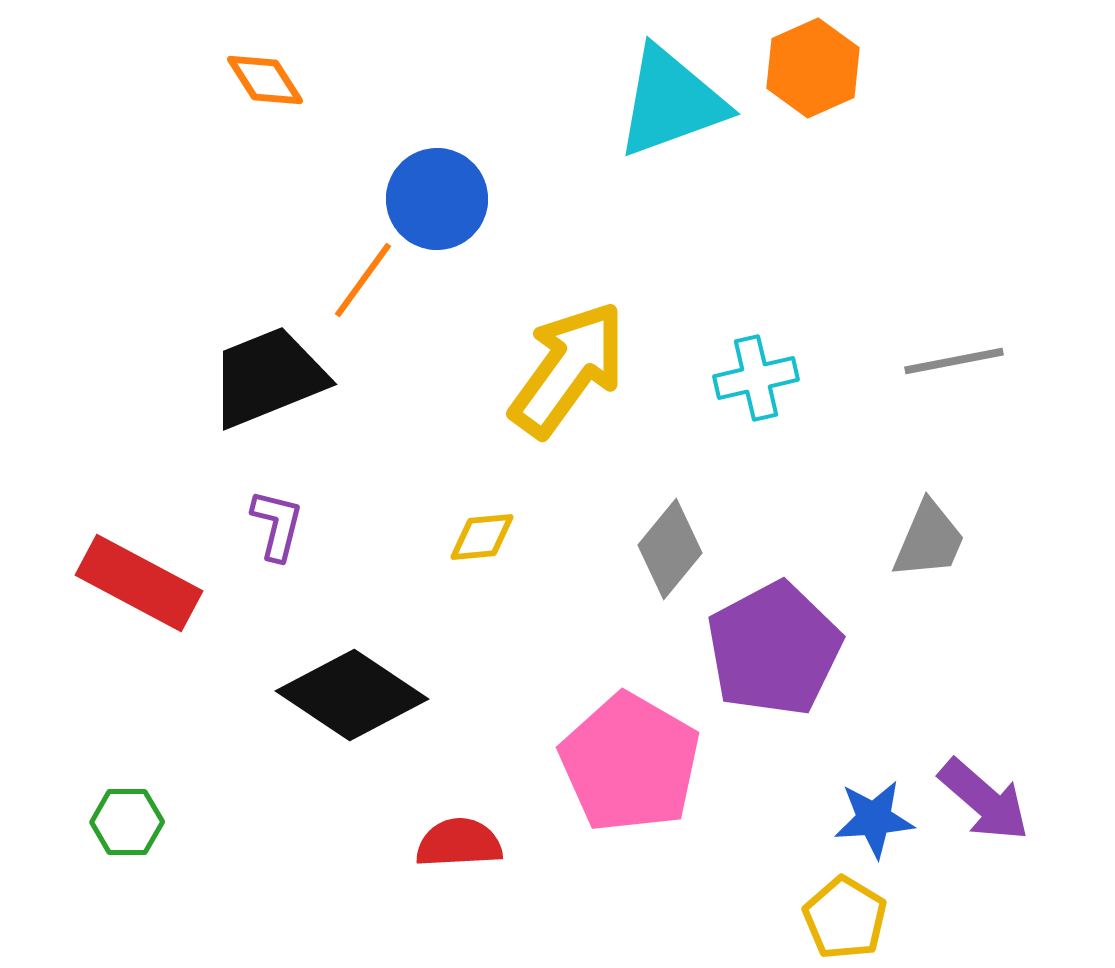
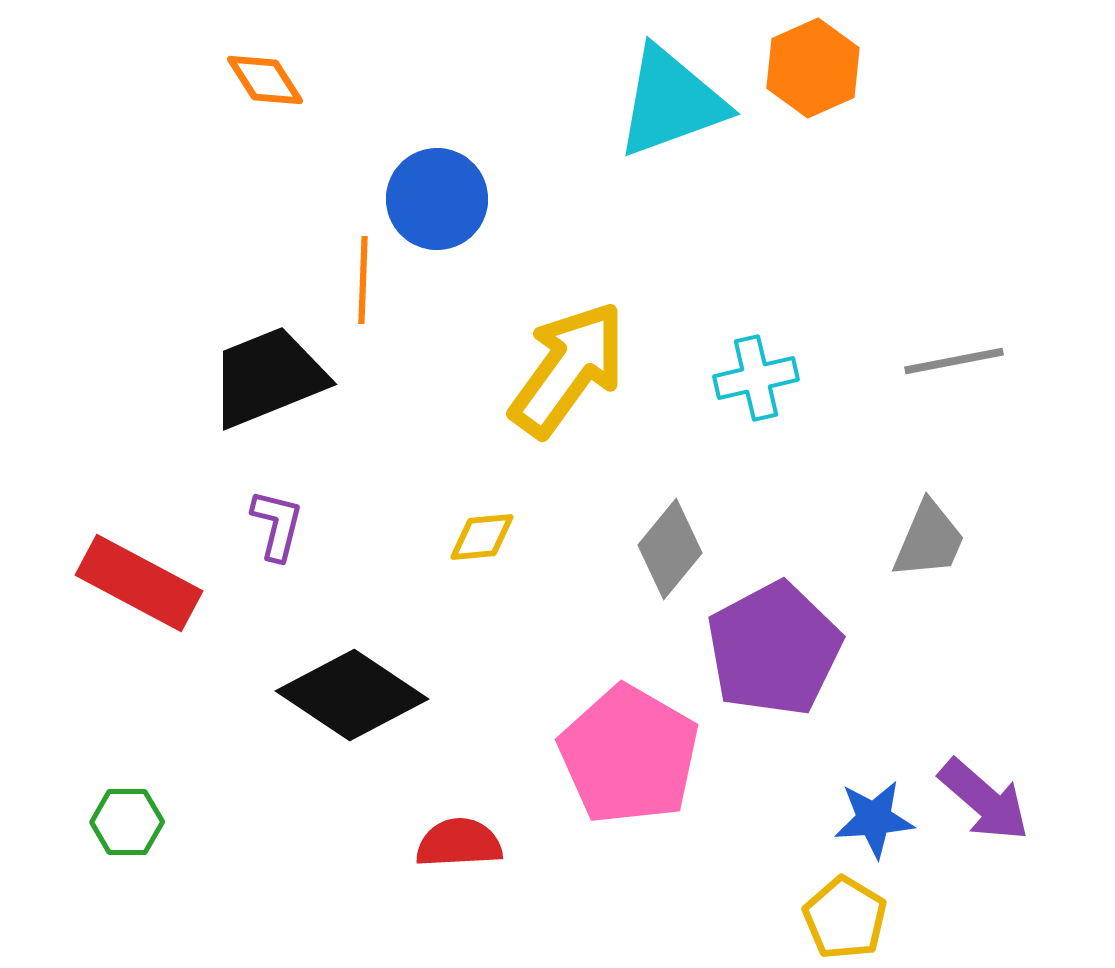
orange line: rotated 34 degrees counterclockwise
pink pentagon: moved 1 px left, 8 px up
